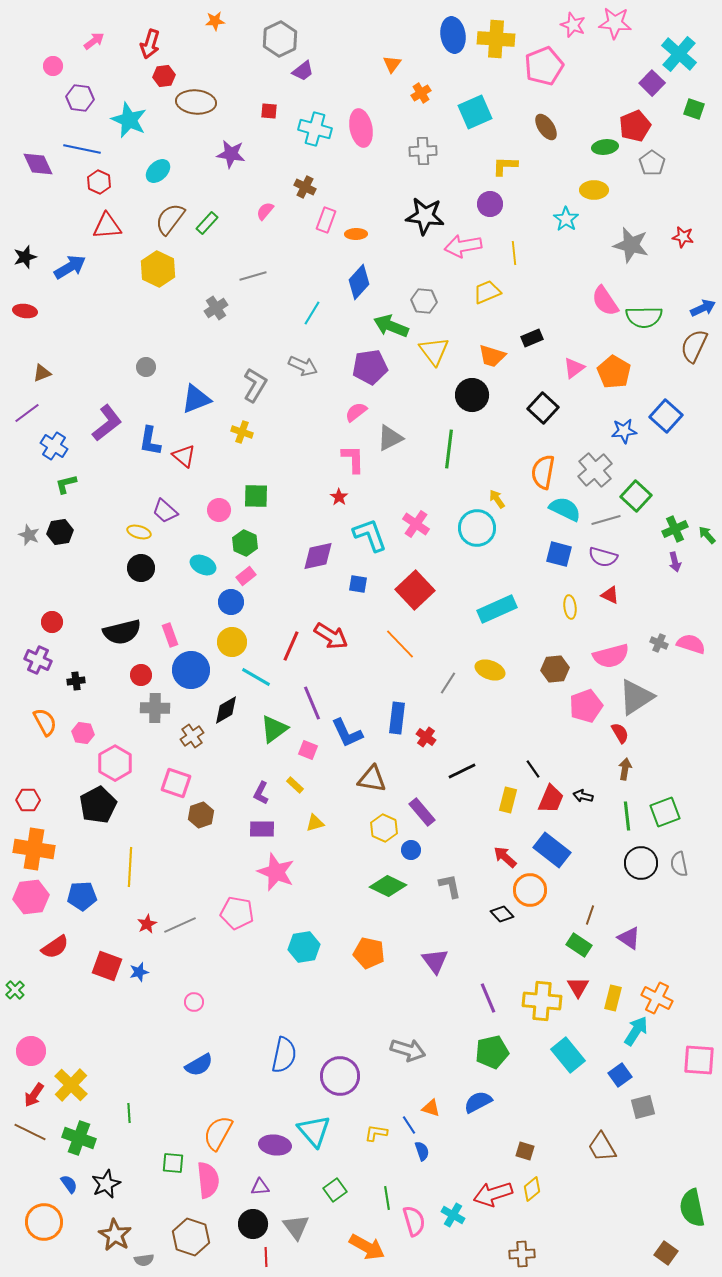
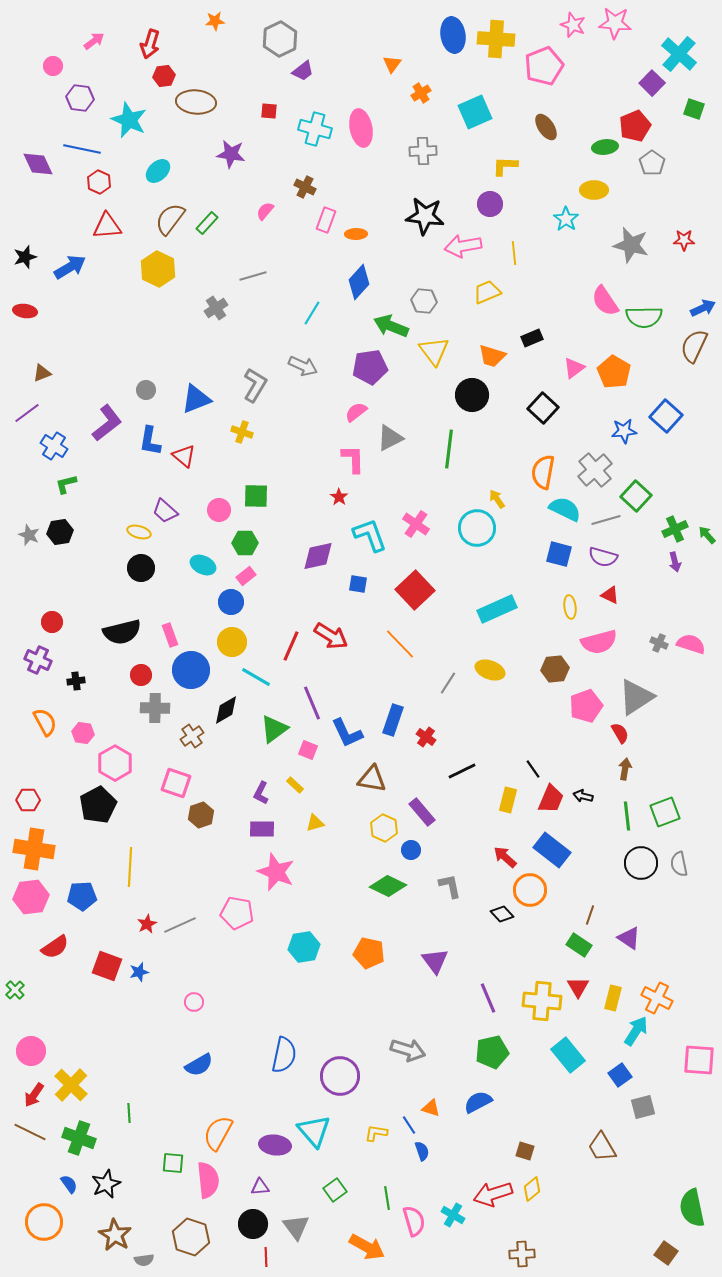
red star at (683, 237): moved 1 px right, 3 px down; rotated 10 degrees counterclockwise
gray circle at (146, 367): moved 23 px down
green hexagon at (245, 543): rotated 25 degrees counterclockwise
pink semicircle at (611, 656): moved 12 px left, 14 px up
blue rectangle at (397, 718): moved 4 px left, 2 px down; rotated 12 degrees clockwise
